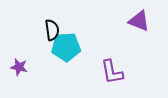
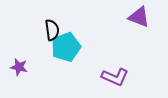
purple triangle: moved 4 px up
cyan pentagon: rotated 16 degrees counterclockwise
purple L-shape: moved 3 px right, 5 px down; rotated 56 degrees counterclockwise
